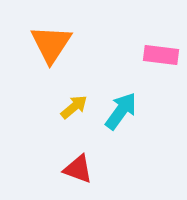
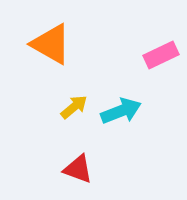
orange triangle: rotated 33 degrees counterclockwise
pink rectangle: rotated 32 degrees counterclockwise
cyan arrow: rotated 33 degrees clockwise
